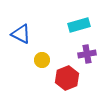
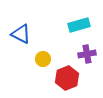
yellow circle: moved 1 px right, 1 px up
